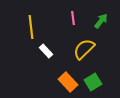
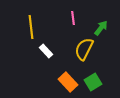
green arrow: moved 7 px down
yellow semicircle: rotated 20 degrees counterclockwise
